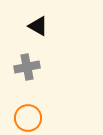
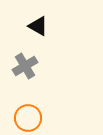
gray cross: moved 2 px left, 1 px up; rotated 20 degrees counterclockwise
